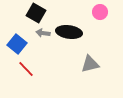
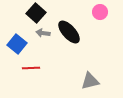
black square: rotated 12 degrees clockwise
black ellipse: rotated 40 degrees clockwise
gray triangle: moved 17 px down
red line: moved 5 px right, 1 px up; rotated 48 degrees counterclockwise
